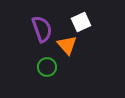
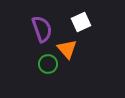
orange triangle: moved 4 px down
green circle: moved 1 px right, 3 px up
